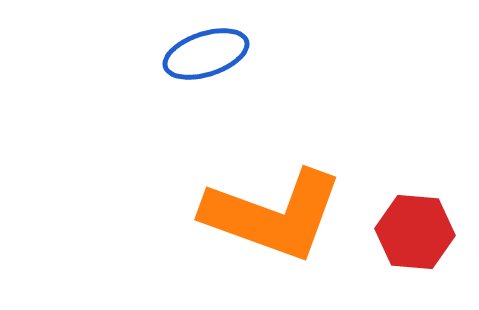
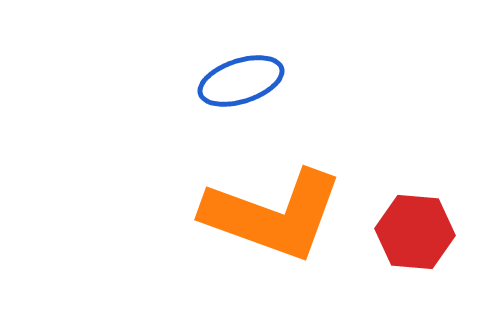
blue ellipse: moved 35 px right, 27 px down
